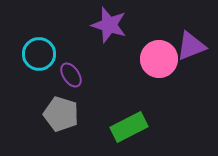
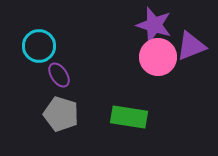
purple star: moved 45 px right
cyan circle: moved 8 px up
pink circle: moved 1 px left, 2 px up
purple ellipse: moved 12 px left
green rectangle: moved 10 px up; rotated 36 degrees clockwise
